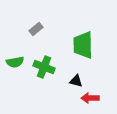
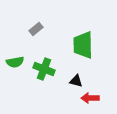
green cross: moved 2 px down
